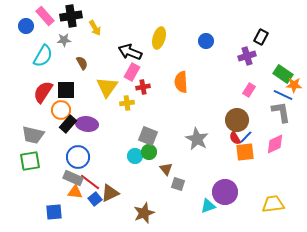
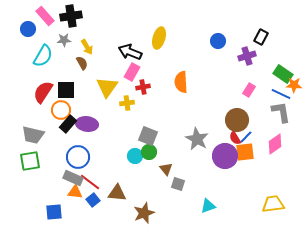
blue circle at (26, 26): moved 2 px right, 3 px down
yellow arrow at (95, 28): moved 8 px left, 19 px down
blue circle at (206, 41): moved 12 px right
blue line at (283, 95): moved 2 px left, 1 px up
pink diamond at (275, 144): rotated 10 degrees counterclockwise
purple circle at (225, 192): moved 36 px up
brown triangle at (110, 193): moved 7 px right; rotated 30 degrees clockwise
blue square at (95, 199): moved 2 px left, 1 px down
